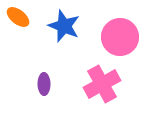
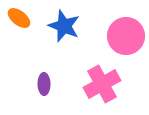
orange ellipse: moved 1 px right, 1 px down
pink circle: moved 6 px right, 1 px up
